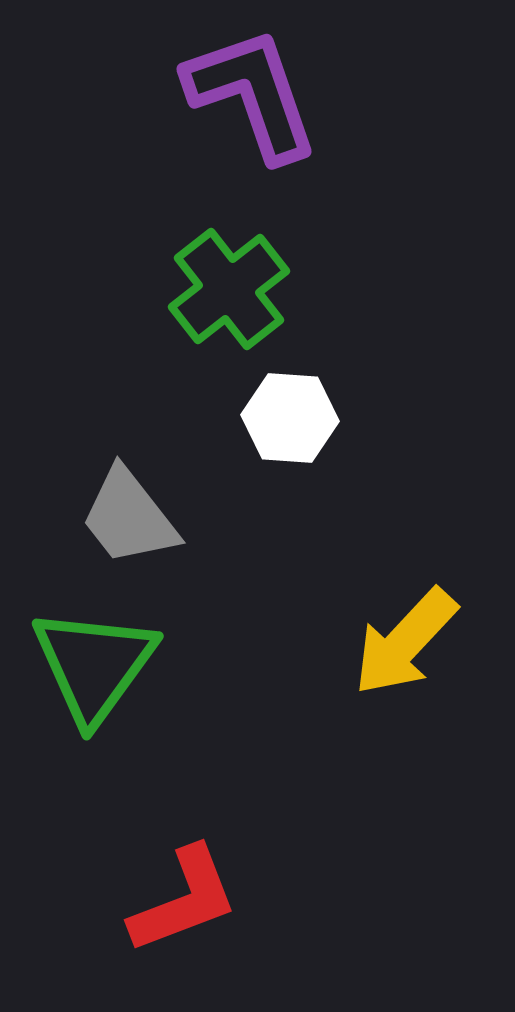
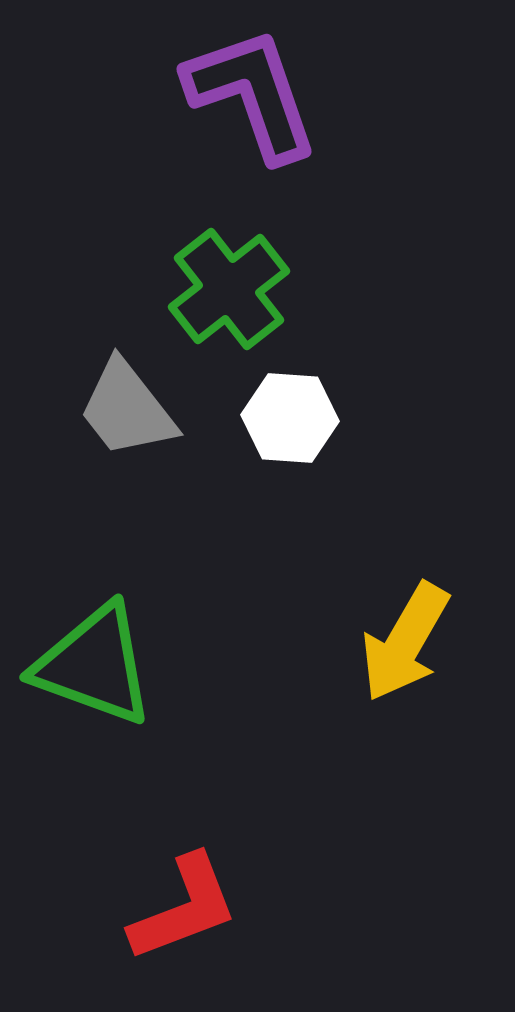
gray trapezoid: moved 2 px left, 108 px up
yellow arrow: rotated 13 degrees counterclockwise
green triangle: rotated 46 degrees counterclockwise
red L-shape: moved 8 px down
